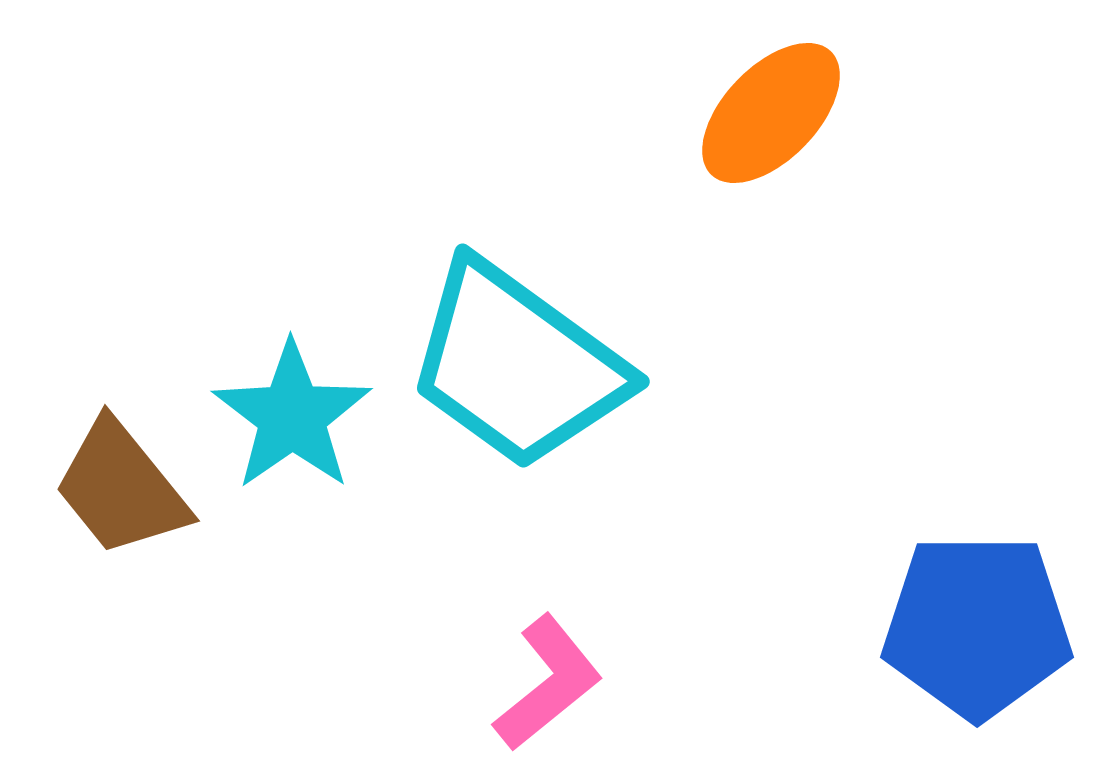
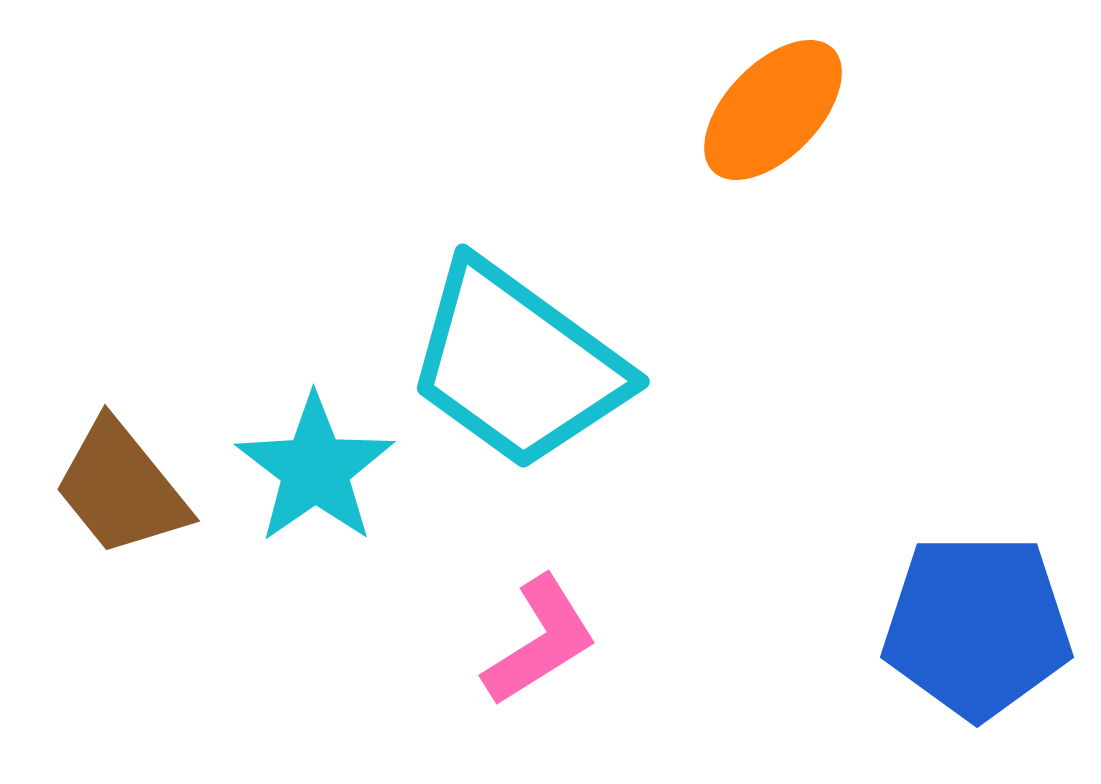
orange ellipse: moved 2 px right, 3 px up
cyan star: moved 23 px right, 53 px down
pink L-shape: moved 8 px left, 42 px up; rotated 7 degrees clockwise
